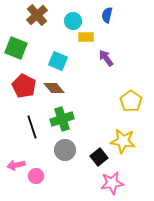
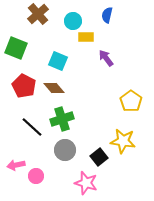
brown cross: moved 1 px right, 1 px up
black line: rotated 30 degrees counterclockwise
pink star: moved 26 px left; rotated 25 degrees clockwise
